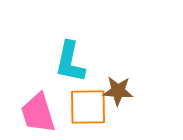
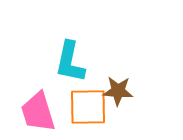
pink trapezoid: moved 1 px up
